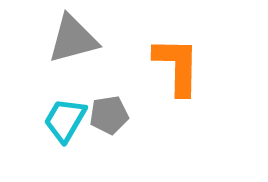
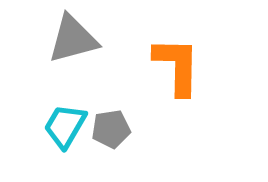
gray pentagon: moved 2 px right, 14 px down
cyan trapezoid: moved 6 px down
